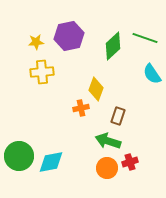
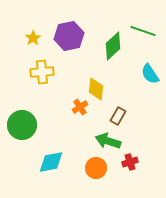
green line: moved 2 px left, 7 px up
yellow star: moved 3 px left, 4 px up; rotated 28 degrees counterclockwise
cyan semicircle: moved 2 px left
yellow diamond: rotated 15 degrees counterclockwise
orange cross: moved 1 px left, 1 px up; rotated 21 degrees counterclockwise
brown rectangle: rotated 12 degrees clockwise
green circle: moved 3 px right, 31 px up
orange circle: moved 11 px left
